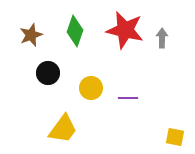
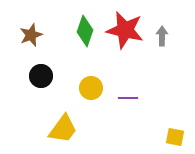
green diamond: moved 10 px right
gray arrow: moved 2 px up
black circle: moved 7 px left, 3 px down
